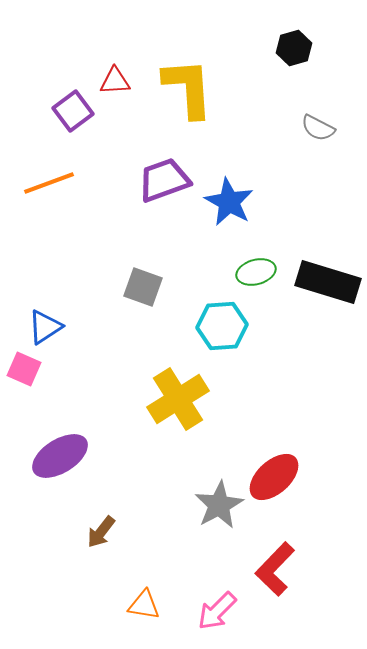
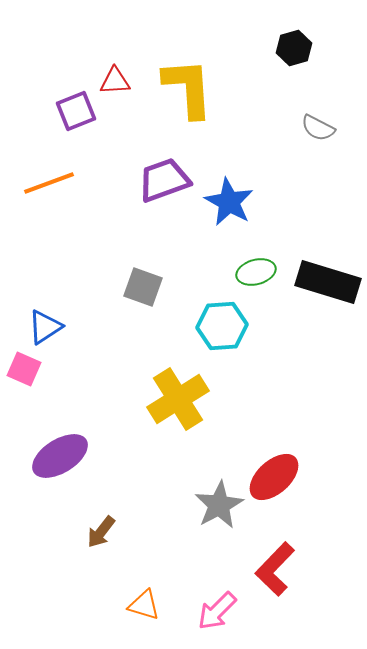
purple square: moved 3 px right; rotated 15 degrees clockwise
orange triangle: rotated 8 degrees clockwise
